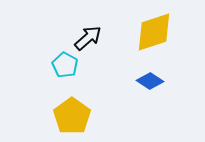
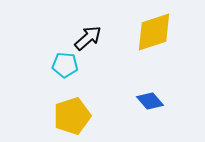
cyan pentagon: rotated 25 degrees counterclockwise
blue diamond: moved 20 px down; rotated 16 degrees clockwise
yellow pentagon: rotated 18 degrees clockwise
